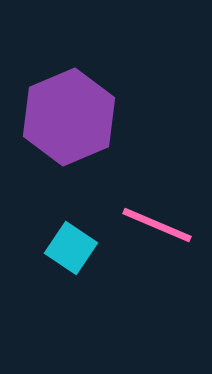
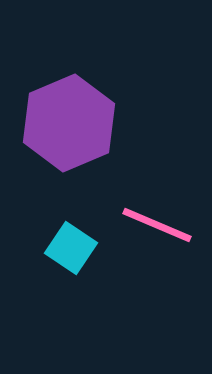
purple hexagon: moved 6 px down
